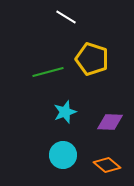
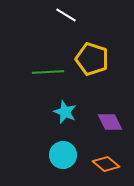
white line: moved 2 px up
green line: rotated 12 degrees clockwise
cyan star: rotated 30 degrees counterclockwise
purple diamond: rotated 60 degrees clockwise
orange diamond: moved 1 px left, 1 px up
